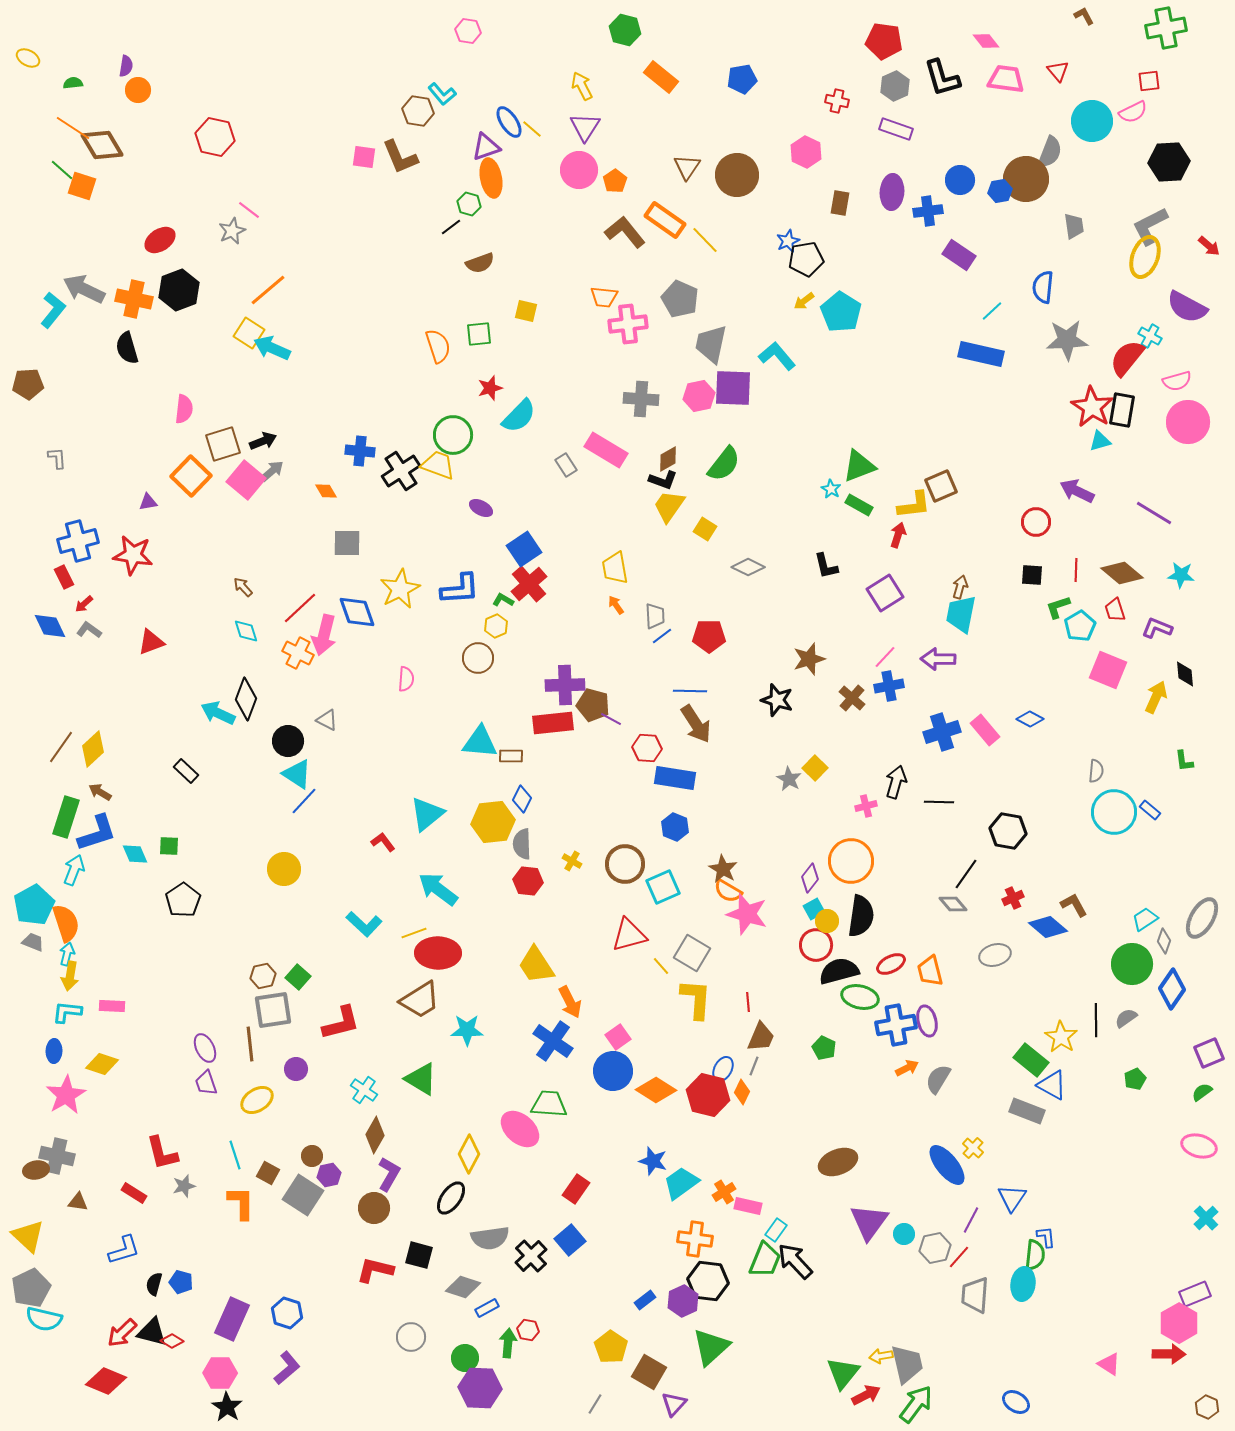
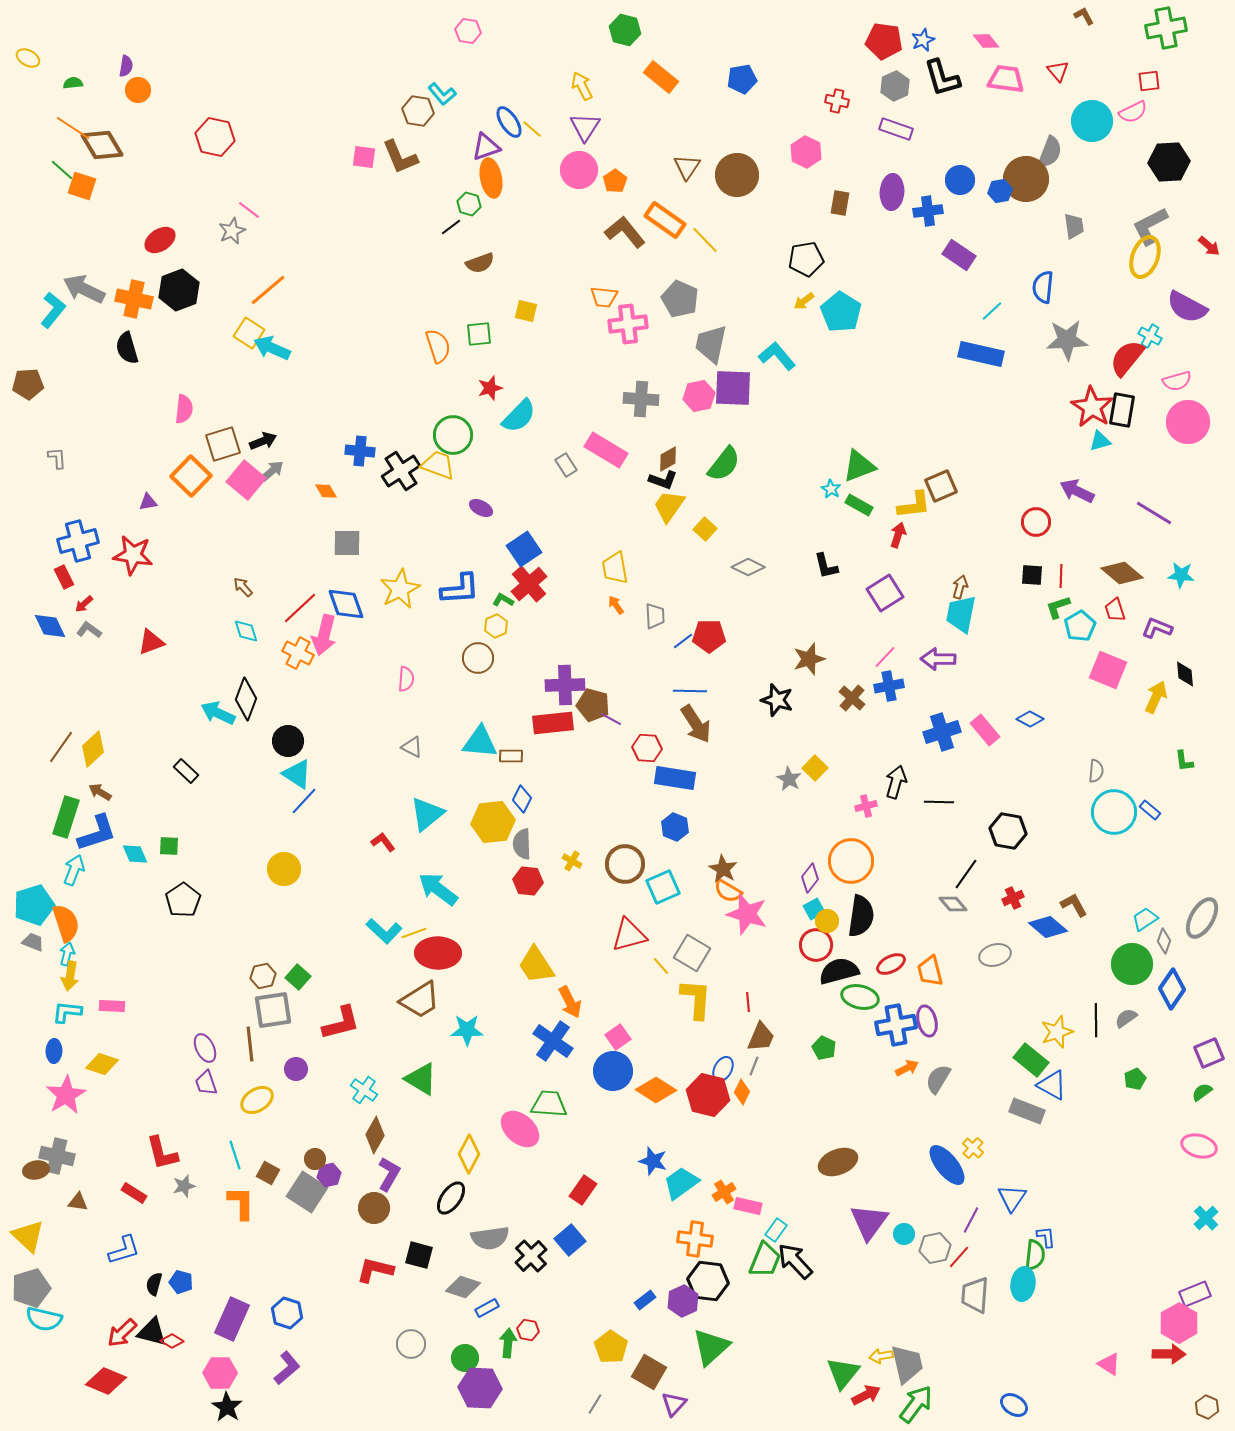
blue star at (788, 241): moved 135 px right, 201 px up
yellow square at (705, 529): rotated 10 degrees clockwise
red line at (1076, 570): moved 15 px left, 6 px down
blue diamond at (357, 612): moved 11 px left, 8 px up
blue line at (662, 636): moved 21 px right, 5 px down
gray triangle at (327, 720): moved 85 px right, 27 px down
cyan pentagon at (34, 905): rotated 12 degrees clockwise
cyan L-shape at (364, 924): moved 20 px right, 7 px down
yellow star at (1061, 1037): moved 4 px left, 5 px up; rotated 20 degrees clockwise
brown circle at (312, 1156): moved 3 px right, 3 px down
red rectangle at (576, 1189): moved 7 px right, 1 px down
gray square at (303, 1195): moved 4 px right, 3 px up
gray pentagon at (31, 1288): rotated 9 degrees clockwise
gray circle at (411, 1337): moved 7 px down
blue ellipse at (1016, 1402): moved 2 px left, 3 px down
